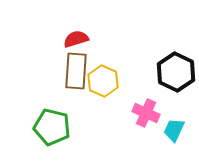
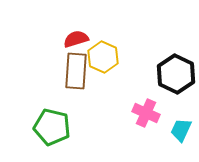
black hexagon: moved 2 px down
yellow hexagon: moved 24 px up
cyan trapezoid: moved 7 px right
